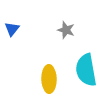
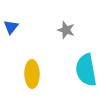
blue triangle: moved 1 px left, 2 px up
yellow ellipse: moved 17 px left, 5 px up
